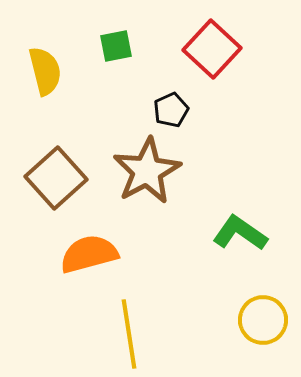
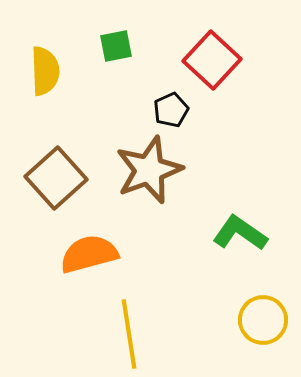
red square: moved 11 px down
yellow semicircle: rotated 12 degrees clockwise
brown star: moved 2 px right, 1 px up; rotated 8 degrees clockwise
